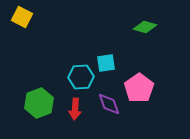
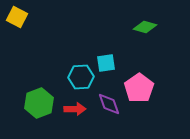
yellow square: moved 5 px left
red arrow: rotated 95 degrees counterclockwise
